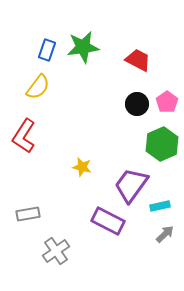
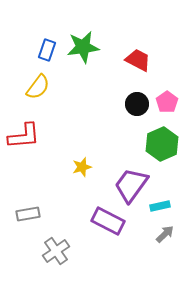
red L-shape: rotated 128 degrees counterclockwise
yellow star: rotated 30 degrees counterclockwise
